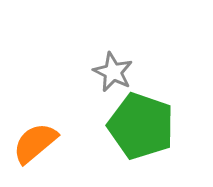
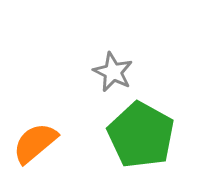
green pentagon: moved 9 px down; rotated 10 degrees clockwise
